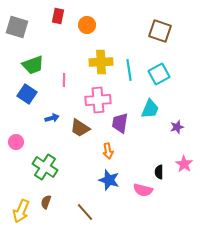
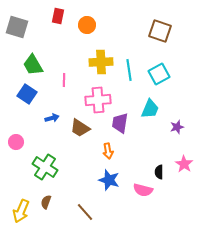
green trapezoid: rotated 80 degrees clockwise
